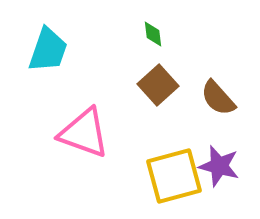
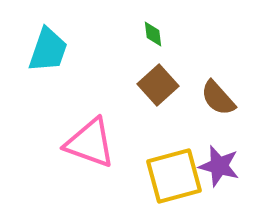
pink triangle: moved 6 px right, 10 px down
